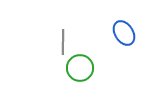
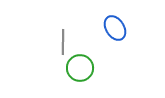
blue ellipse: moved 9 px left, 5 px up
